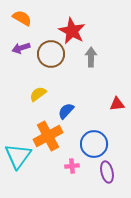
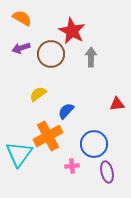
cyan triangle: moved 1 px right, 2 px up
